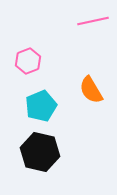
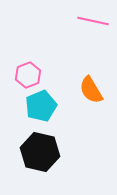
pink line: rotated 24 degrees clockwise
pink hexagon: moved 14 px down
